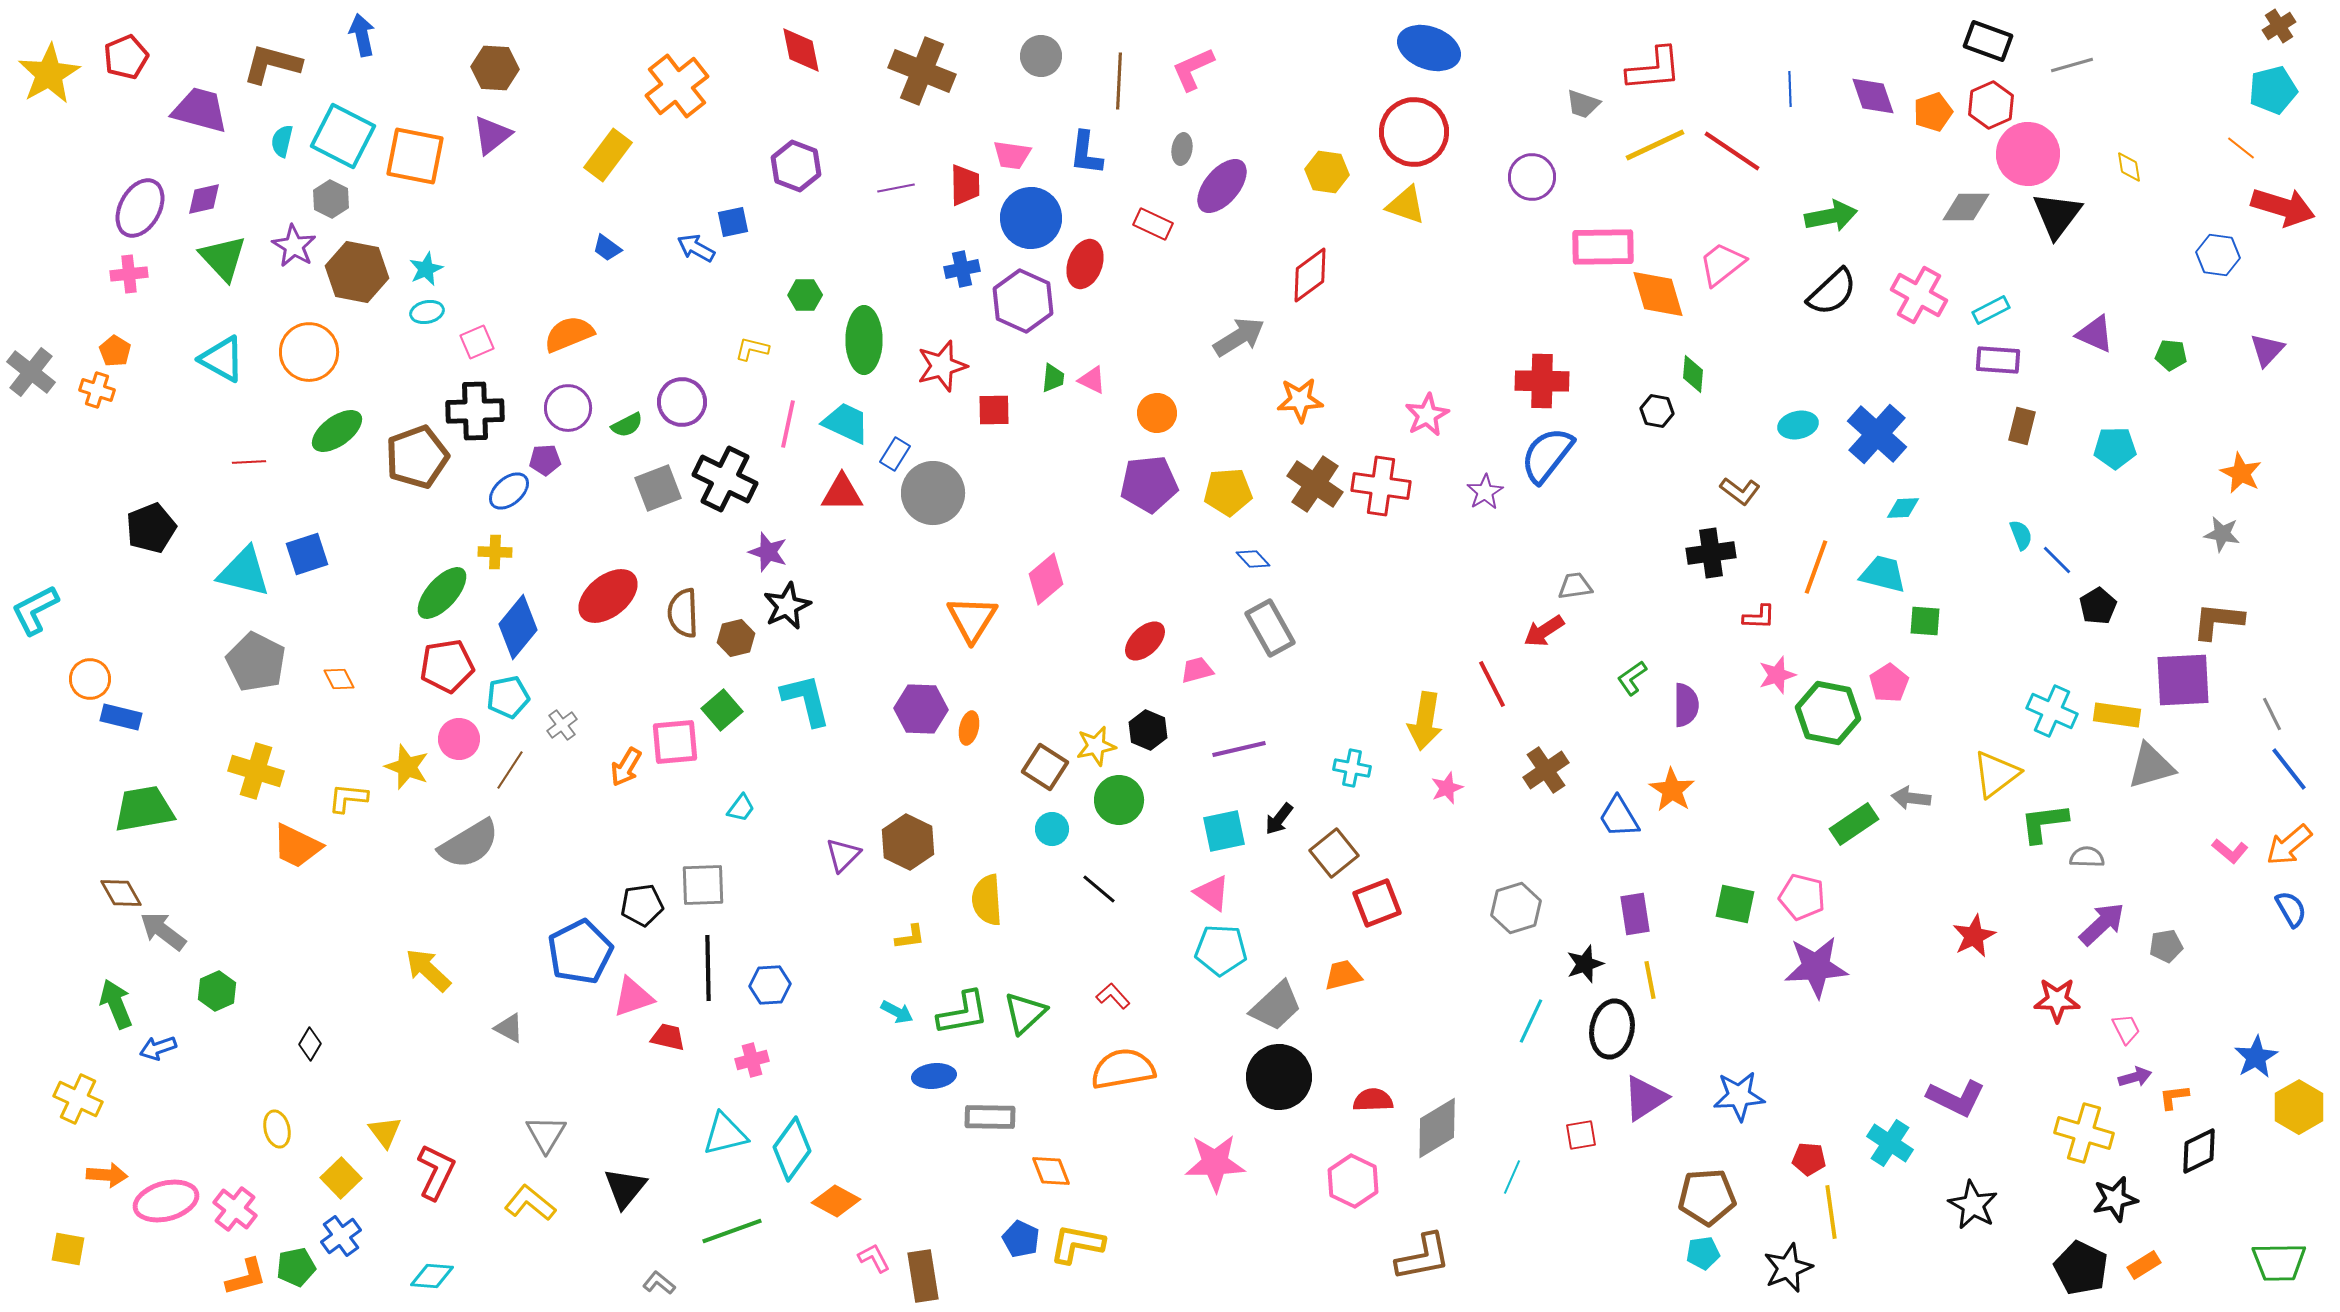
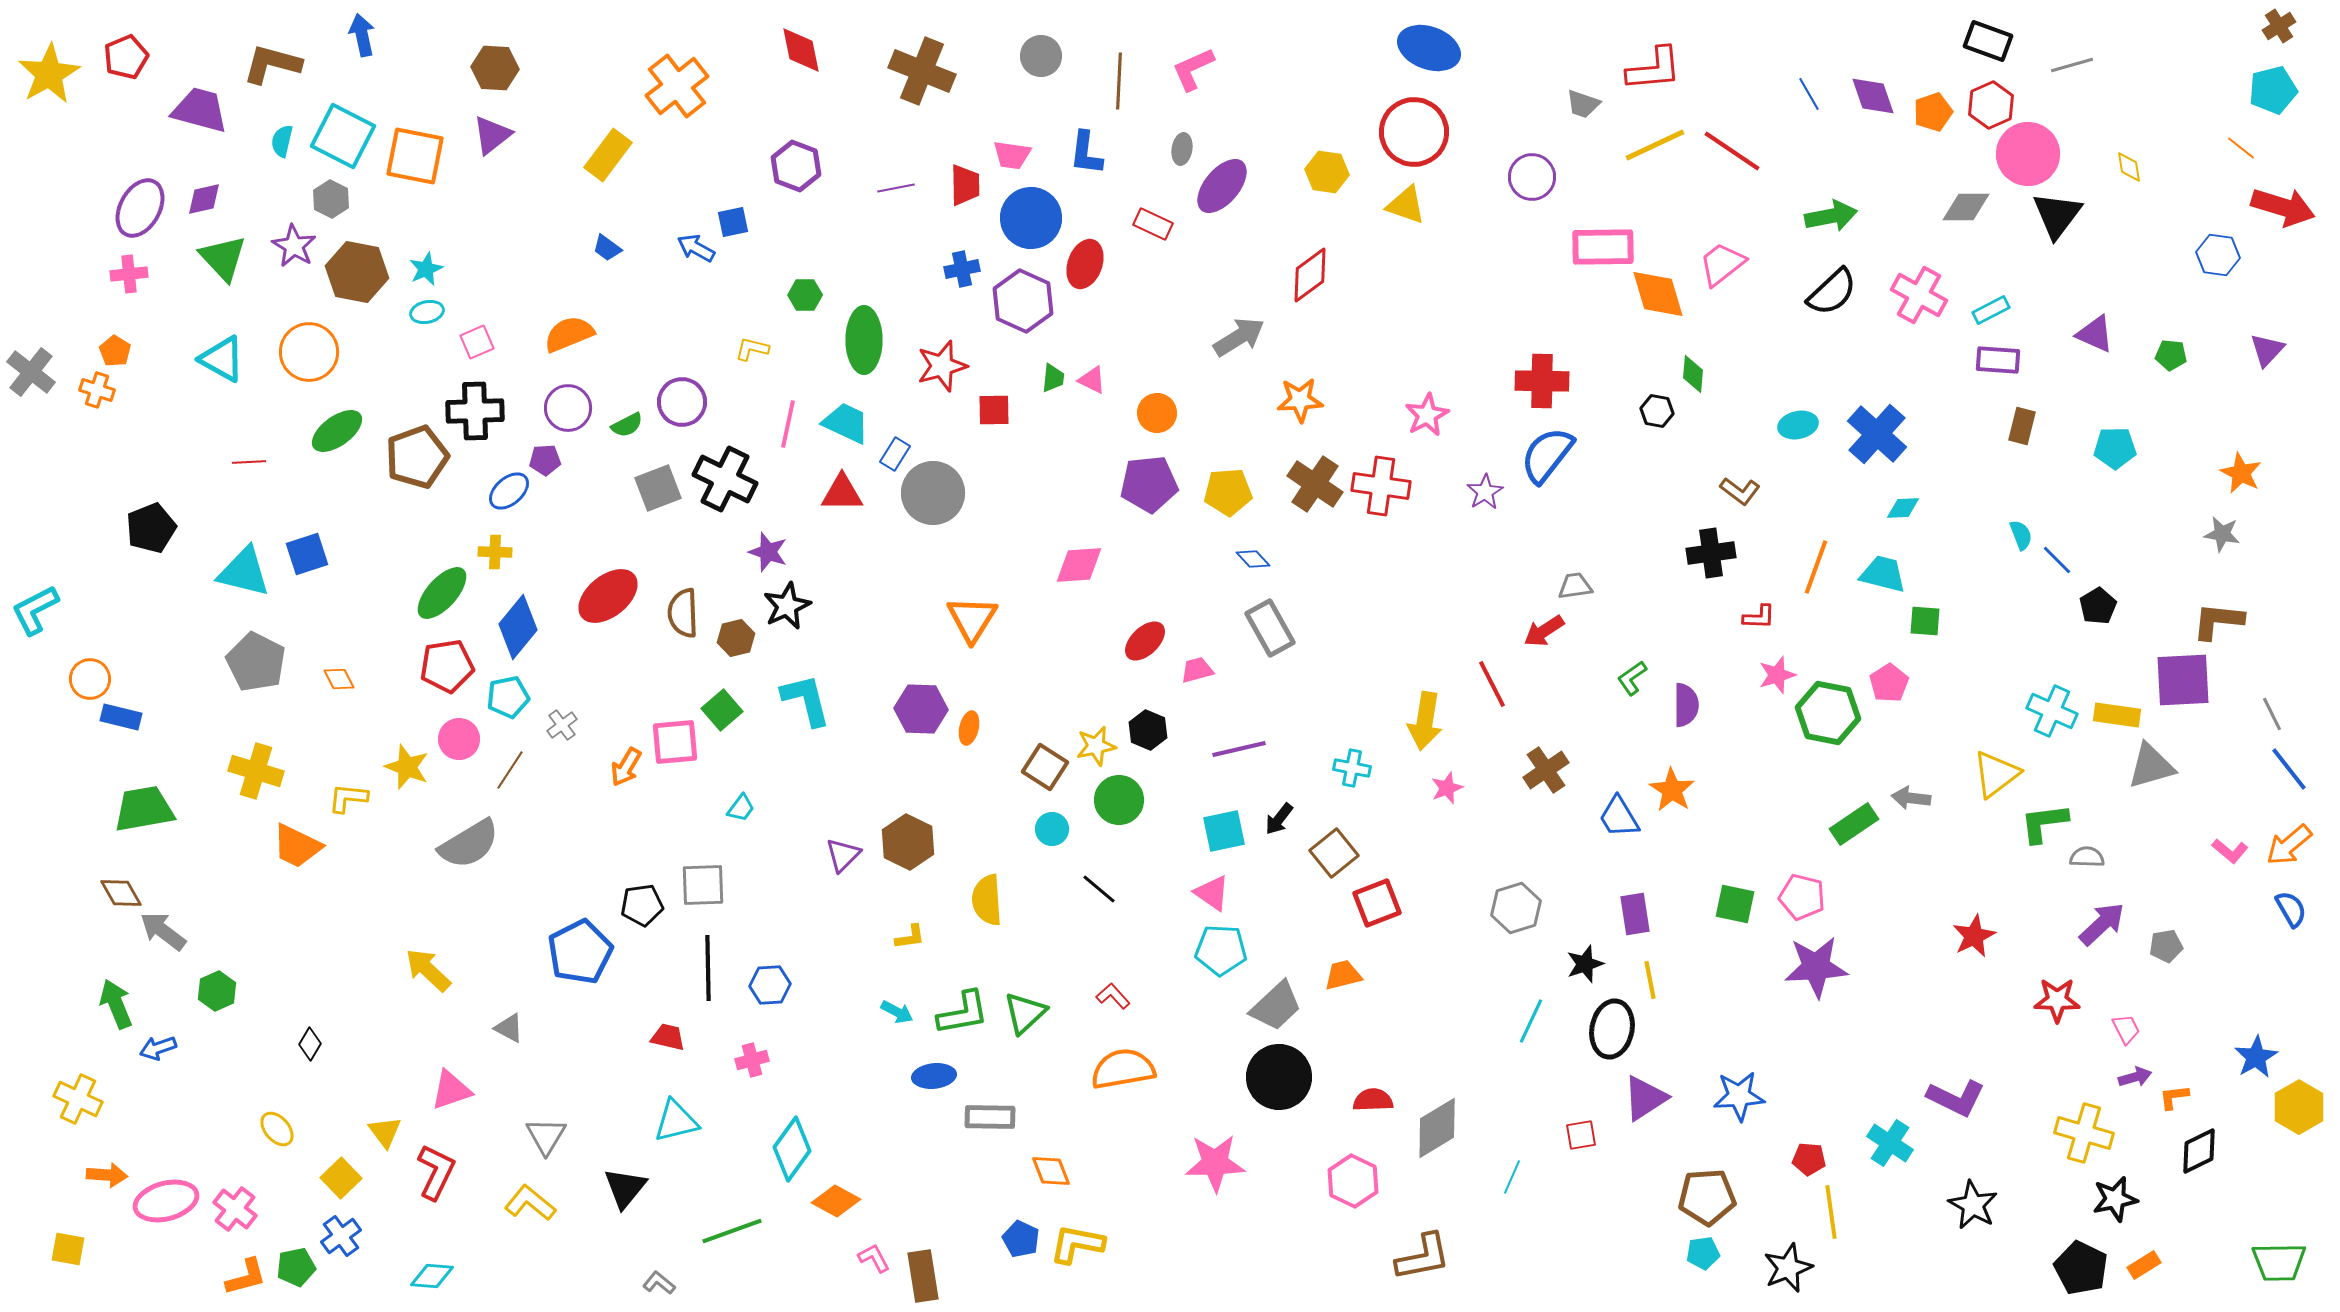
blue line at (1790, 89): moved 19 px right, 5 px down; rotated 28 degrees counterclockwise
pink diamond at (1046, 579): moved 33 px right, 14 px up; rotated 36 degrees clockwise
pink triangle at (633, 997): moved 182 px left, 93 px down
yellow ellipse at (277, 1129): rotated 27 degrees counterclockwise
gray triangle at (546, 1134): moved 2 px down
cyan triangle at (725, 1134): moved 49 px left, 13 px up
